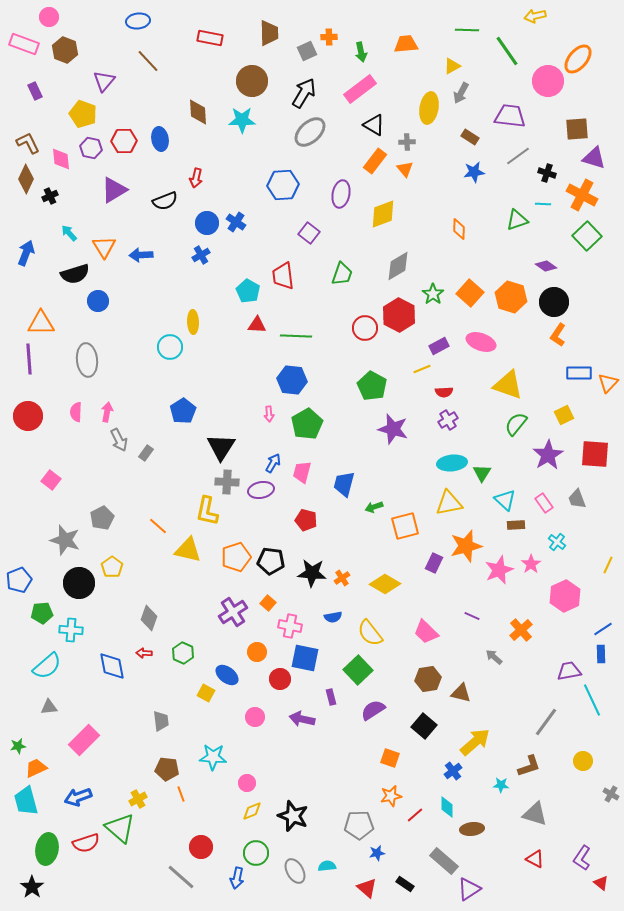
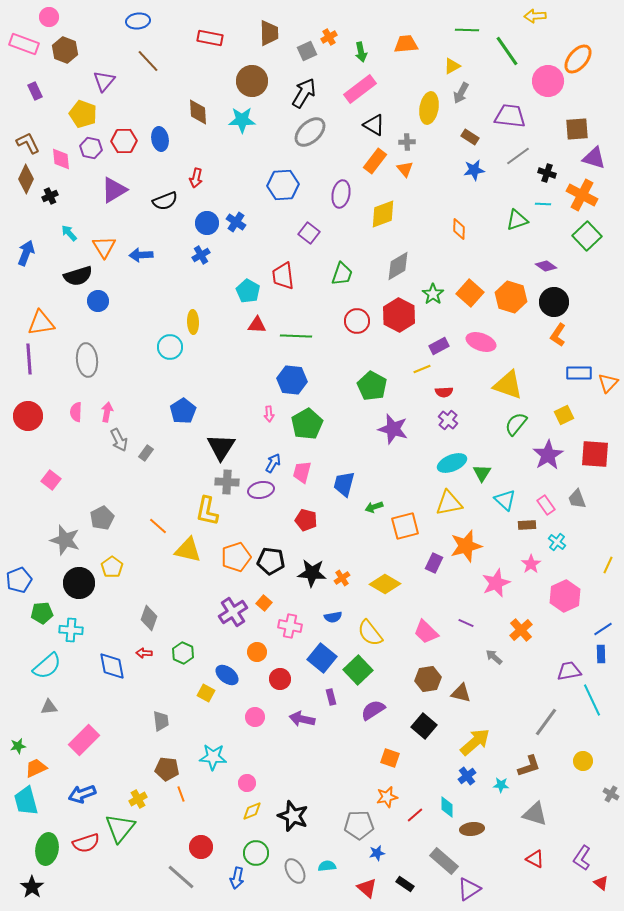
yellow arrow at (535, 16): rotated 10 degrees clockwise
orange cross at (329, 37): rotated 28 degrees counterclockwise
blue star at (474, 172): moved 2 px up
black semicircle at (75, 274): moved 3 px right, 2 px down
orange triangle at (41, 323): rotated 8 degrees counterclockwise
red circle at (365, 328): moved 8 px left, 7 px up
purple cross at (448, 420): rotated 18 degrees counterclockwise
cyan ellipse at (452, 463): rotated 16 degrees counterclockwise
pink rectangle at (544, 503): moved 2 px right, 2 px down
brown rectangle at (516, 525): moved 11 px right
pink star at (499, 570): moved 3 px left, 13 px down
orange square at (268, 603): moved 4 px left
purple line at (472, 616): moved 6 px left, 7 px down
blue square at (305, 658): moved 17 px right; rotated 28 degrees clockwise
blue cross at (453, 771): moved 14 px right, 5 px down
orange star at (391, 796): moved 4 px left, 1 px down
blue arrow at (78, 797): moved 4 px right, 3 px up
green triangle at (120, 828): rotated 28 degrees clockwise
